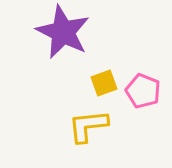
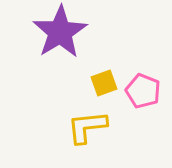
purple star: moved 3 px left; rotated 14 degrees clockwise
yellow L-shape: moved 1 px left, 1 px down
